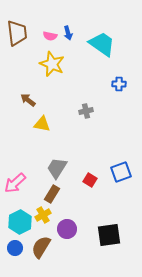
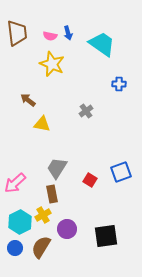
gray cross: rotated 24 degrees counterclockwise
brown rectangle: rotated 42 degrees counterclockwise
black square: moved 3 px left, 1 px down
